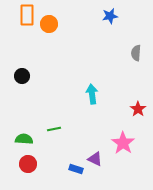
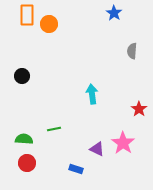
blue star: moved 4 px right, 3 px up; rotated 28 degrees counterclockwise
gray semicircle: moved 4 px left, 2 px up
red star: moved 1 px right
purple triangle: moved 2 px right, 10 px up
red circle: moved 1 px left, 1 px up
